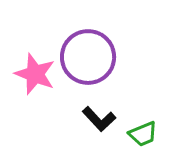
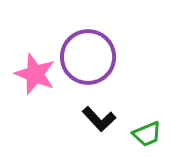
green trapezoid: moved 4 px right
